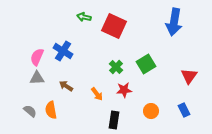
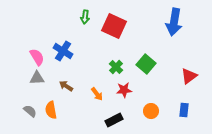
green arrow: moved 1 px right; rotated 96 degrees counterclockwise
pink semicircle: rotated 126 degrees clockwise
green square: rotated 18 degrees counterclockwise
red triangle: rotated 18 degrees clockwise
blue rectangle: rotated 32 degrees clockwise
black rectangle: rotated 54 degrees clockwise
